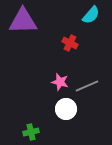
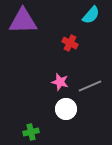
gray line: moved 3 px right
